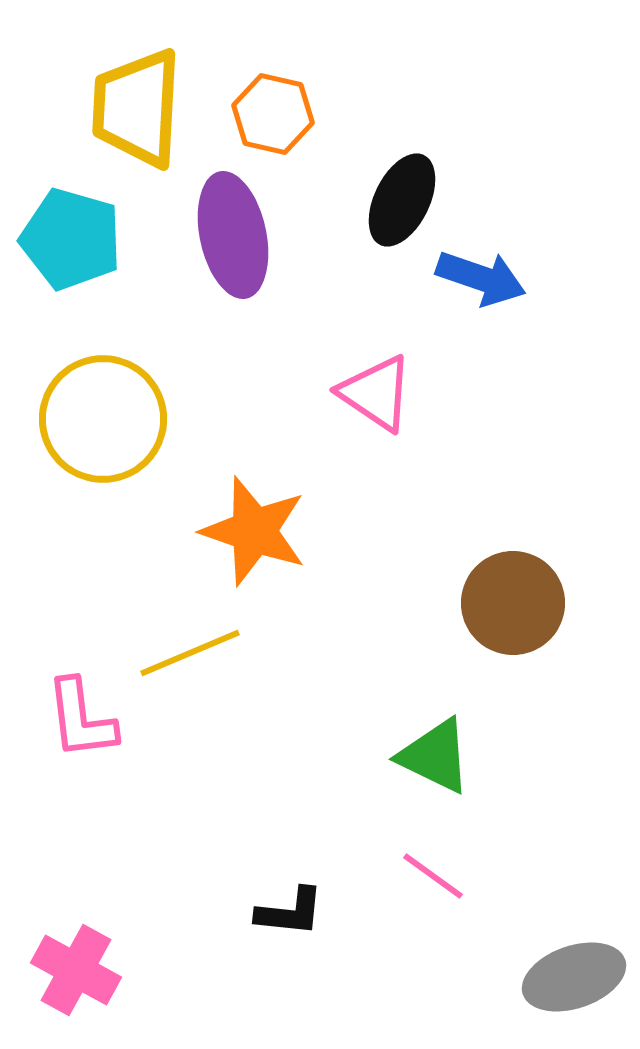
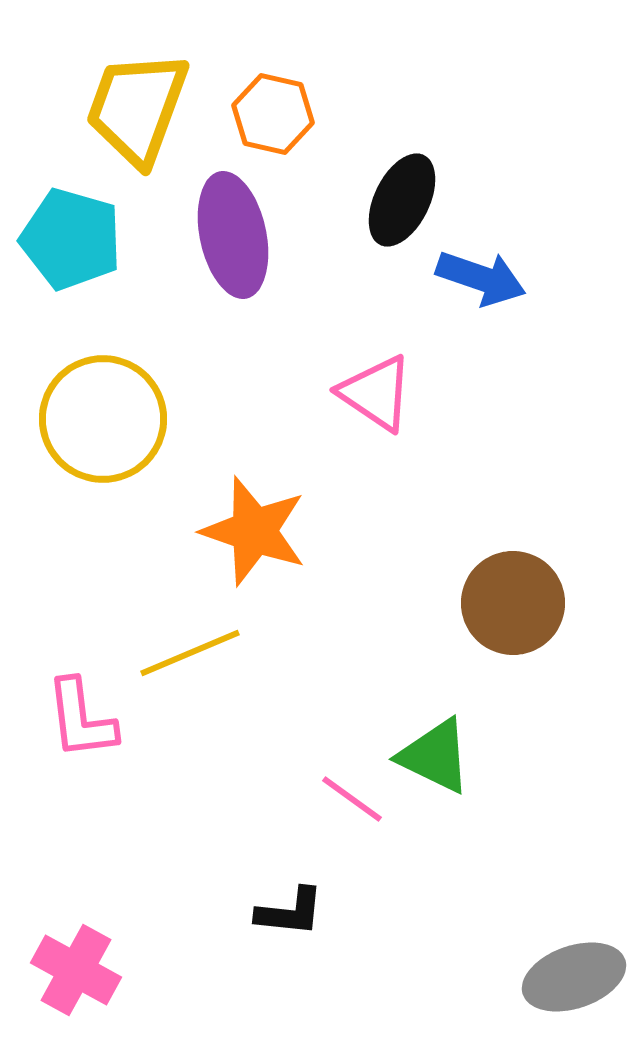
yellow trapezoid: rotated 17 degrees clockwise
pink line: moved 81 px left, 77 px up
